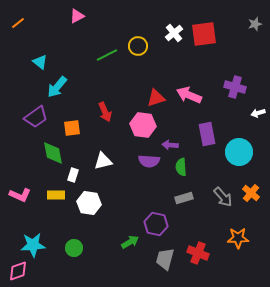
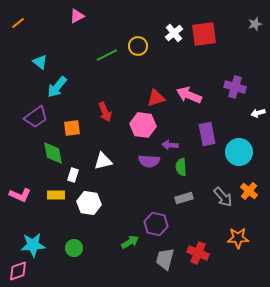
orange cross: moved 2 px left, 2 px up
